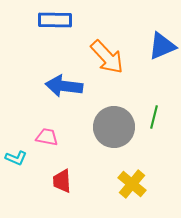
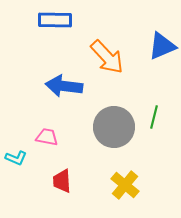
yellow cross: moved 7 px left, 1 px down
